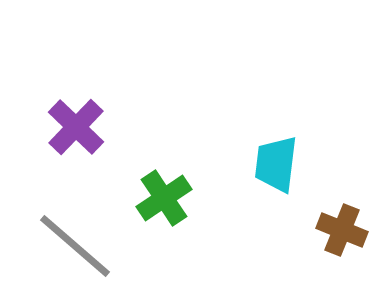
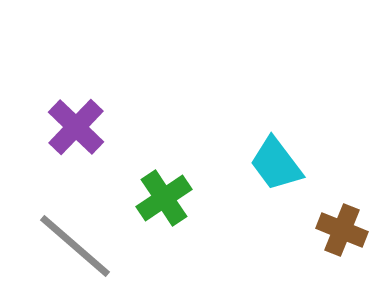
cyan trapezoid: rotated 44 degrees counterclockwise
